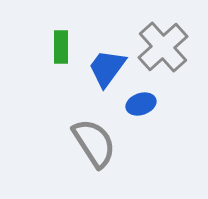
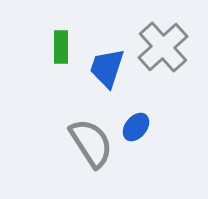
blue trapezoid: rotated 18 degrees counterclockwise
blue ellipse: moved 5 px left, 23 px down; rotated 32 degrees counterclockwise
gray semicircle: moved 3 px left
